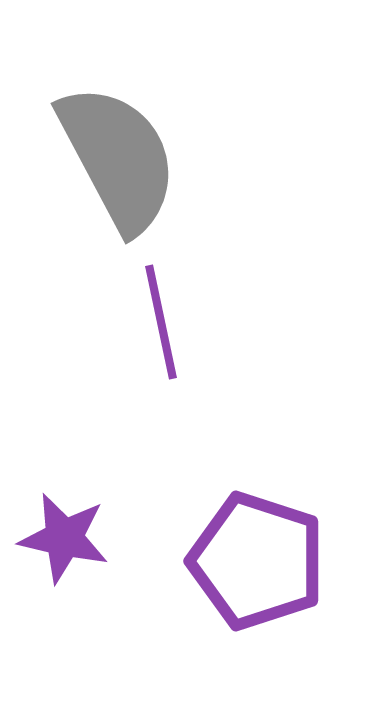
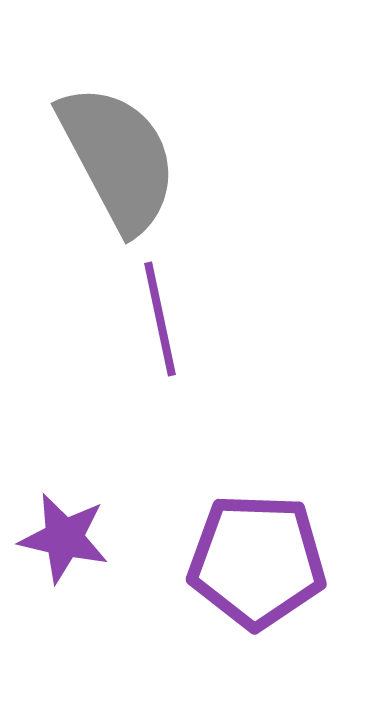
purple line: moved 1 px left, 3 px up
purple pentagon: rotated 16 degrees counterclockwise
